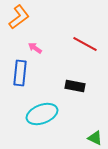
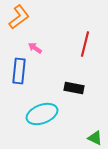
red line: rotated 75 degrees clockwise
blue rectangle: moved 1 px left, 2 px up
black rectangle: moved 1 px left, 2 px down
